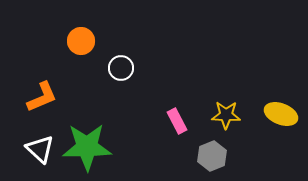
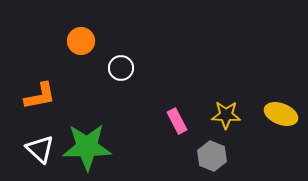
orange L-shape: moved 2 px left, 1 px up; rotated 12 degrees clockwise
gray hexagon: rotated 16 degrees counterclockwise
